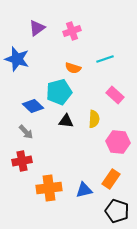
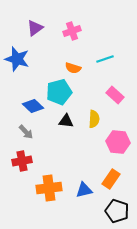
purple triangle: moved 2 px left
